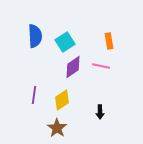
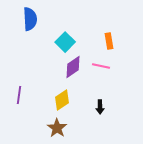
blue semicircle: moved 5 px left, 17 px up
cyan square: rotated 12 degrees counterclockwise
purple line: moved 15 px left
black arrow: moved 5 px up
